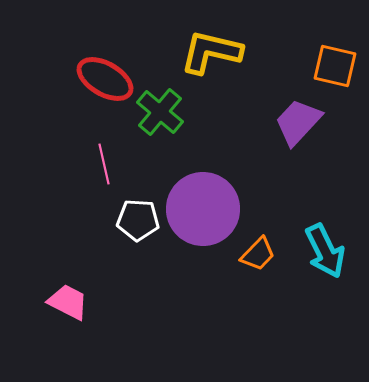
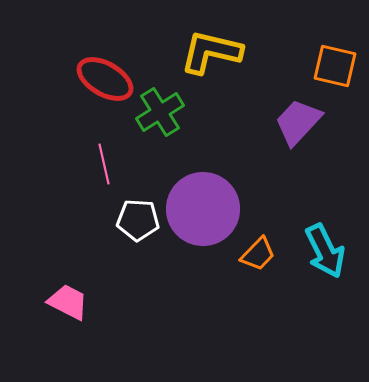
green cross: rotated 18 degrees clockwise
